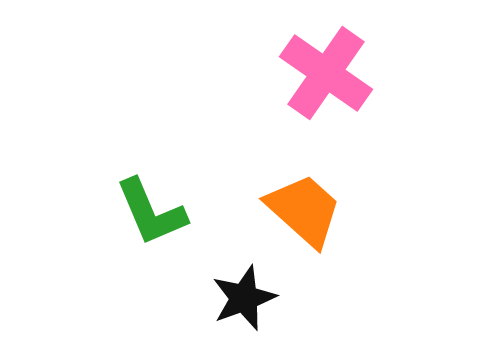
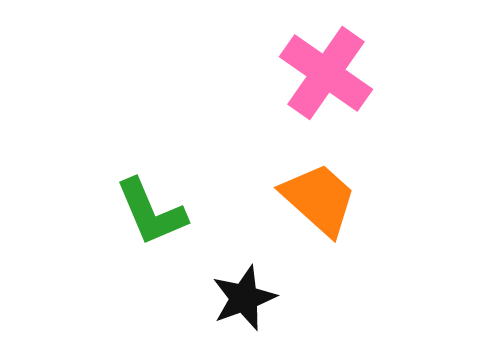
orange trapezoid: moved 15 px right, 11 px up
